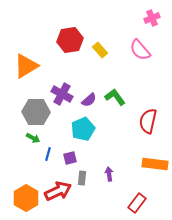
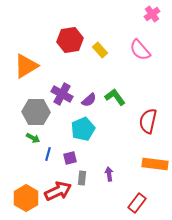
pink cross: moved 4 px up; rotated 14 degrees counterclockwise
